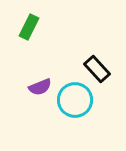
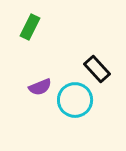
green rectangle: moved 1 px right
